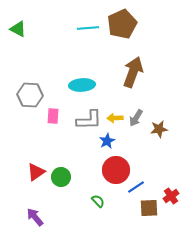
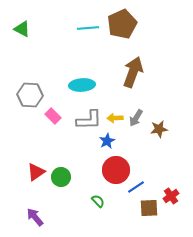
green triangle: moved 4 px right
pink rectangle: rotated 49 degrees counterclockwise
